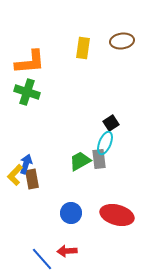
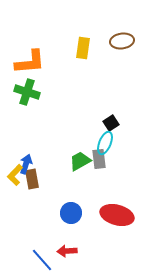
blue line: moved 1 px down
